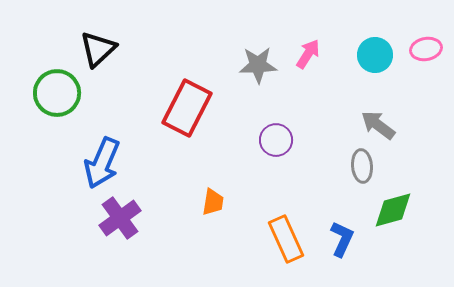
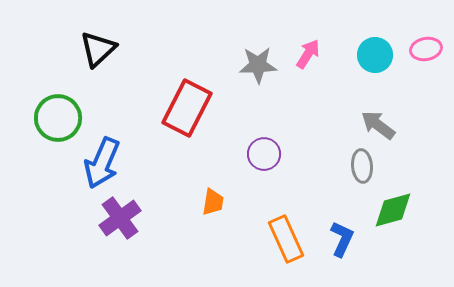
green circle: moved 1 px right, 25 px down
purple circle: moved 12 px left, 14 px down
